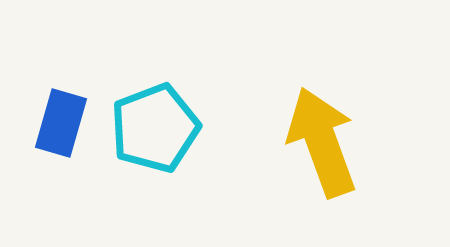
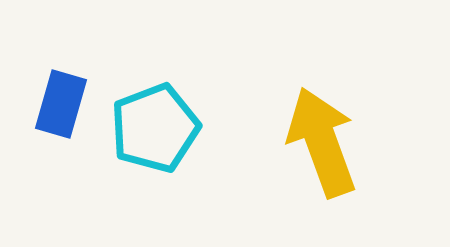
blue rectangle: moved 19 px up
